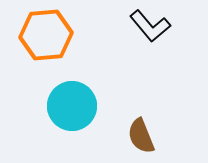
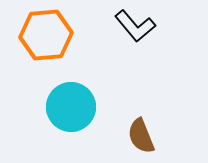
black L-shape: moved 15 px left
cyan circle: moved 1 px left, 1 px down
